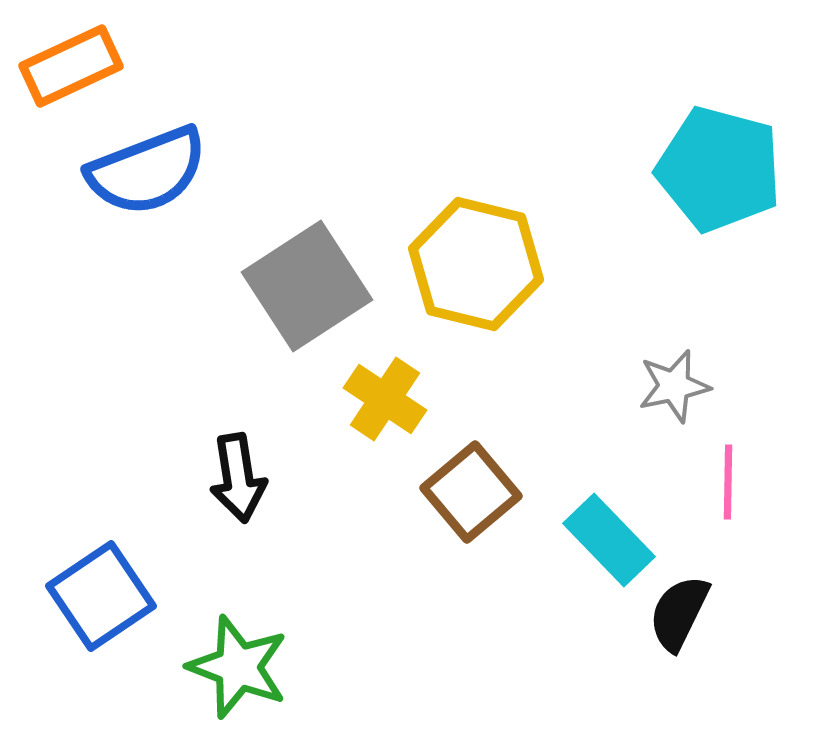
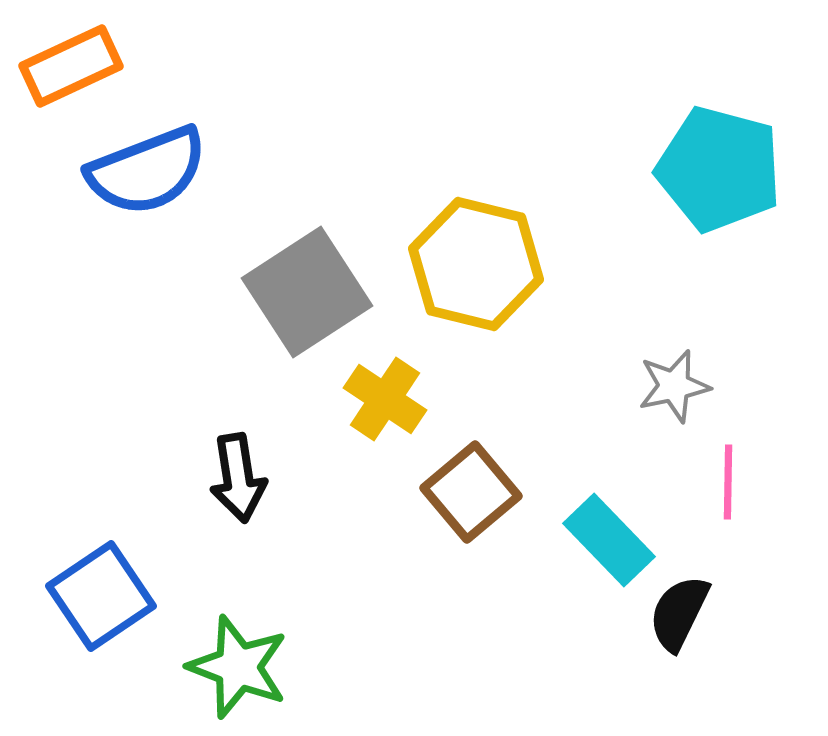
gray square: moved 6 px down
